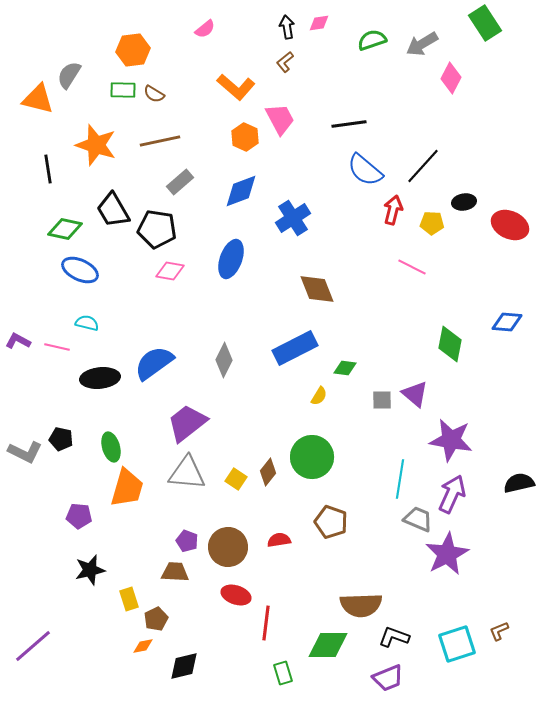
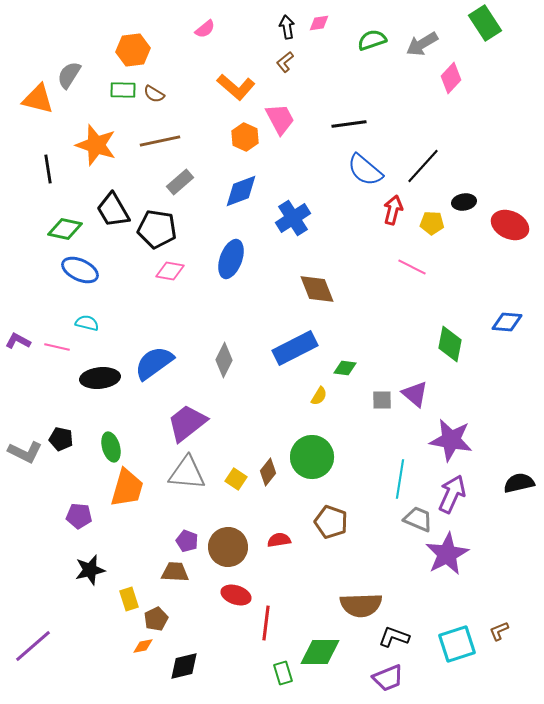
pink diamond at (451, 78): rotated 16 degrees clockwise
green diamond at (328, 645): moved 8 px left, 7 px down
